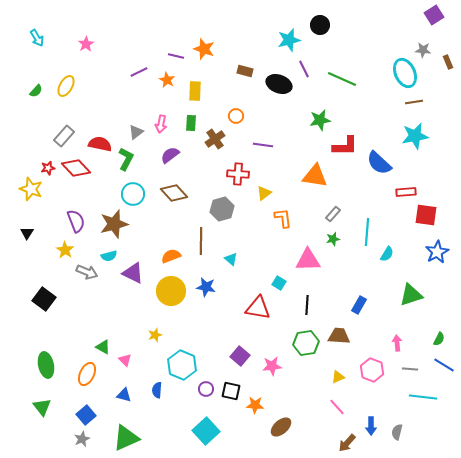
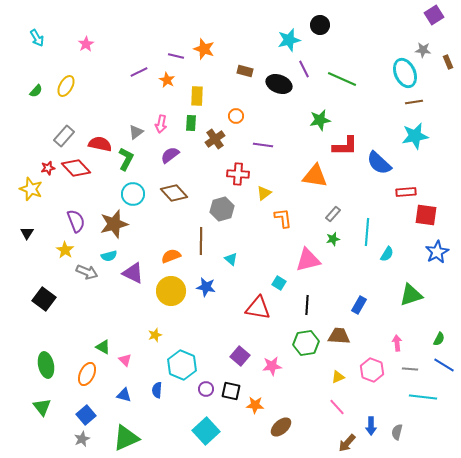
yellow rectangle at (195, 91): moved 2 px right, 5 px down
pink triangle at (308, 260): rotated 12 degrees counterclockwise
